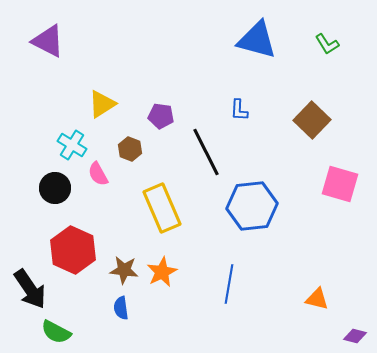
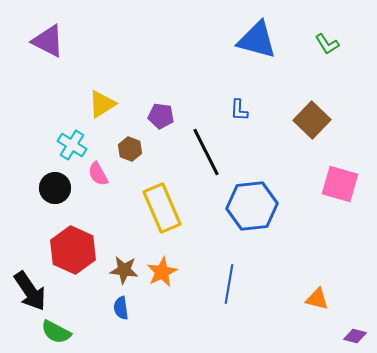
black arrow: moved 2 px down
